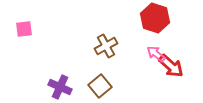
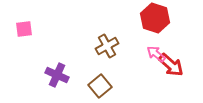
brown cross: moved 1 px right
red arrow: moved 1 px up
purple cross: moved 3 px left, 12 px up
